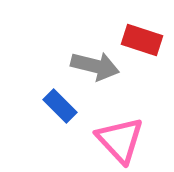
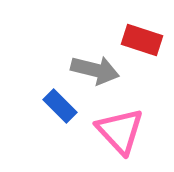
gray arrow: moved 4 px down
pink triangle: moved 9 px up
